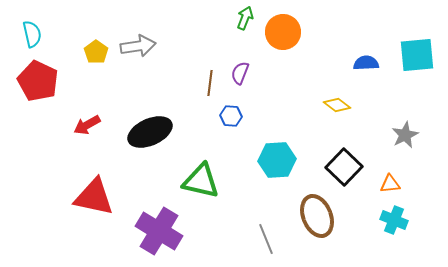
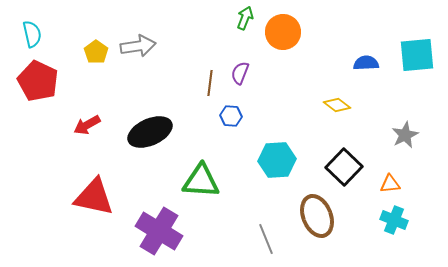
green triangle: rotated 9 degrees counterclockwise
